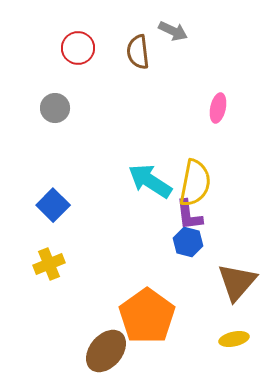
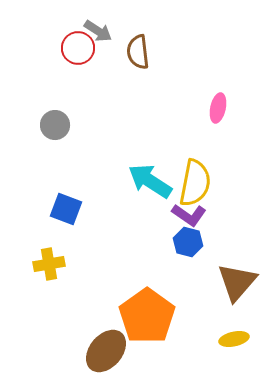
gray arrow: moved 75 px left; rotated 8 degrees clockwise
gray circle: moved 17 px down
blue square: moved 13 px right, 4 px down; rotated 24 degrees counterclockwise
purple L-shape: rotated 48 degrees counterclockwise
yellow cross: rotated 12 degrees clockwise
